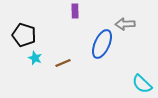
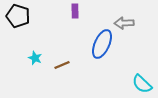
gray arrow: moved 1 px left, 1 px up
black pentagon: moved 6 px left, 19 px up
brown line: moved 1 px left, 2 px down
